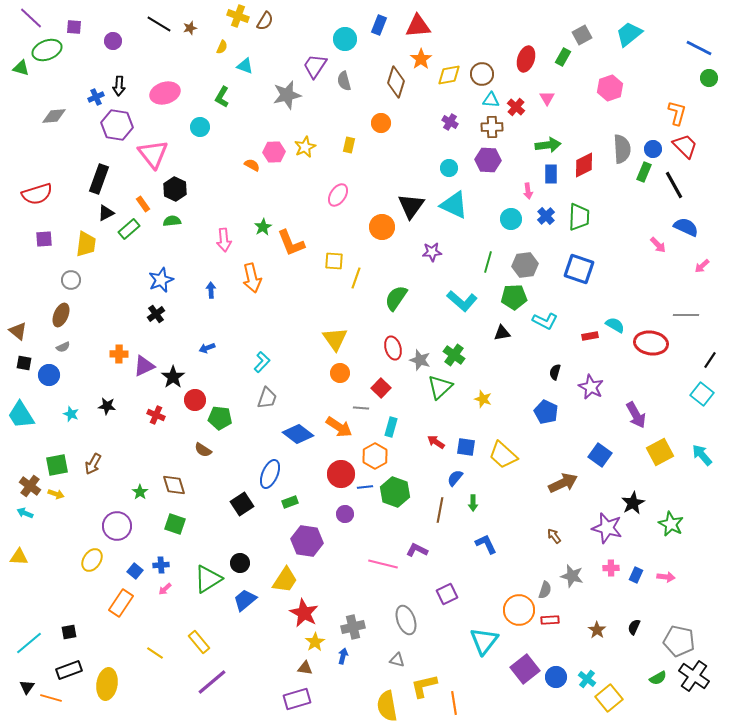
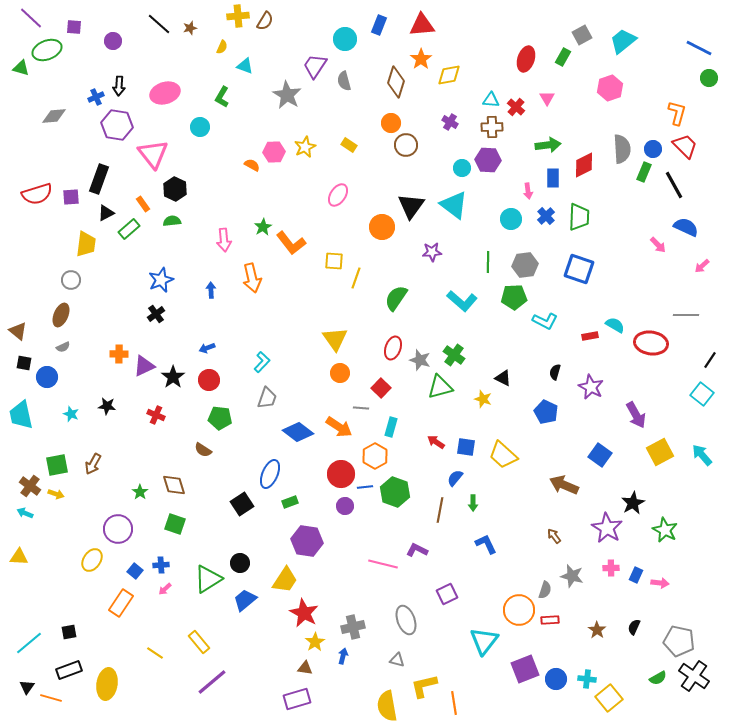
yellow cross at (238, 16): rotated 25 degrees counterclockwise
black line at (159, 24): rotated 10 degrees clockwise
red triangle at (418, 26): moved 4 px right, 1 px up
cyan trapezoid at (629, 34): moved 6 px left, 7 px down
brown circle at (482, 74): moved 76 px left, 71 px down
gray star at (287, 95): rotated 28 degrees counterclockwise
orange circle at (381, 123): moved 10 px right
yellow rectangle at (349, 145): rotated 70 degrees counterclockwise
cyan circle at (449, 168): moved 13 px right
blue rectangle at (551, 174): moved 2 px right, 4 px down
cyan triangle at (454, 205): rotated 12 degrees clockwise
purple square at (44, 239): moved 27 px right, 42 px up
orange L-shape at (291, 243): rotated 16 degrees counterclockwise
green line at (488, 262): rotated 15 degrees counterclockwise
black triangle at (502, 333): moved 1 px right, 45 px down; rotated 36 degrees clockwise
red ellipse at (393, 348): rotated 35 degrees clockwise
blue circle at (49, 375): moved 2 px left, 2 px down
green triangle at (440, 387): rotated 28 degrees clockwise
red circle at (195, 400): moved 14 px right, 20 px up
cyan trapezoid at (21, 415): rotated 20 degrees clockwise
blue diamond at (298, 434): moved 2 px up
brown arrow at (563, 483): moved 1 px right, 2 px down; rotated 132 degrees counterclockwise
purple circle at (345, 514): moved 8 px up
green star at (671, 524): moved 6 px left, 6 px down
purple circle at (117, 526): moved 1 px right, 3 px down
purple star at (607, 528): rotated 16 degrees clockwise
pink arrow at (666, 577): moved 6 px left, 6 px down
purple square at (525, 669): rotated 16 degrees clockwise
blue circle at (556, 677): moved 2 px down
cyan cross at (587, 679): rotated 30 degrees counterclockwise
